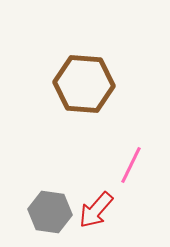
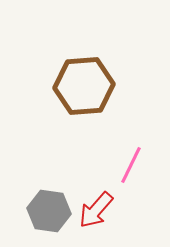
brown hexagon: moved 2 px down; rotated 8 degrees counterclockwise
gray hexagon: moved 1 px left, 1 px up
